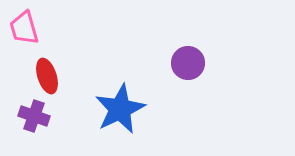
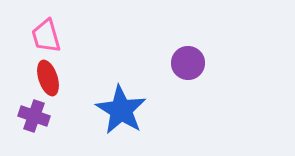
pink trapezoid: moved 22 px right, 8 px down
red ellipse: moved 1 px right, 2 px down
blue star: moved 1 px right, 1 px down; rotated 15 degrees counterclockwise
